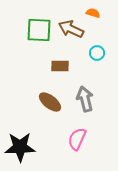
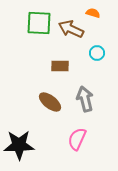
green square: moved 7 px up
black star: moved 1 px left, 2 px up
